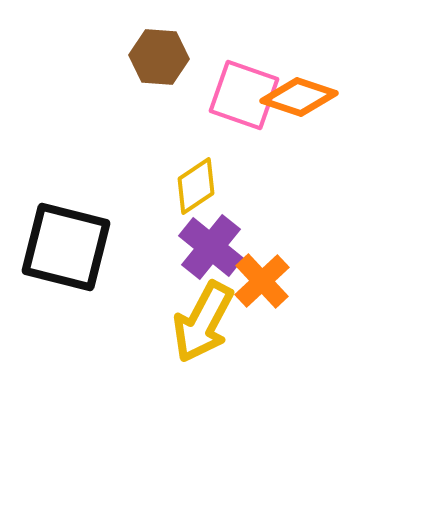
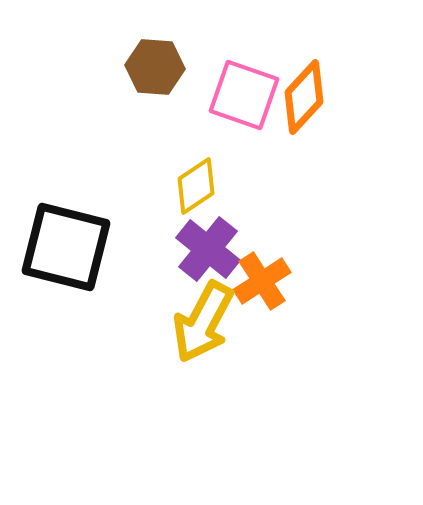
brown hexagon: moved 4 px left, 10 px down
orange diamond: moved 5 px right; rotated 66 degrees counterclockwise
purple cross: moved 3 px left, 2 px down
orange cross: rotated 10 degrees clockwise
